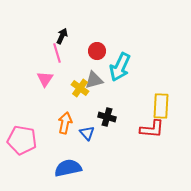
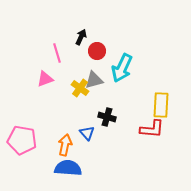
black arrow: moved 19 px right, 1 px down
cyan arrow: moved 2 px right, 1 px down
pink triangle: rotated 36 degrees clockwise
yellow rectangle: moved 1 px up
orange arrow: moved 22 px down
blue semicircle: rotated 16 degrees clockwise
